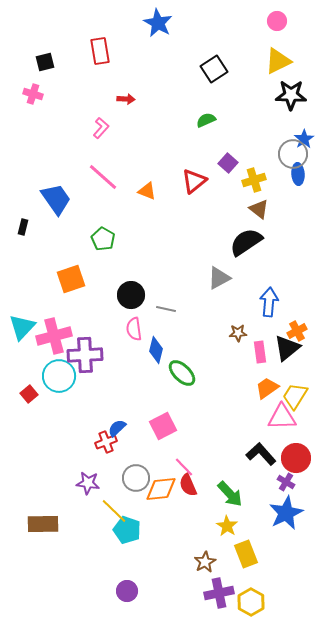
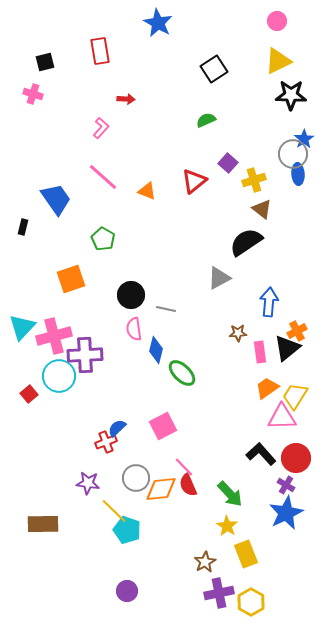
brown triangle at (259, 209): moved 3 px right
purple cross at (286, 482): moved 3 px down
